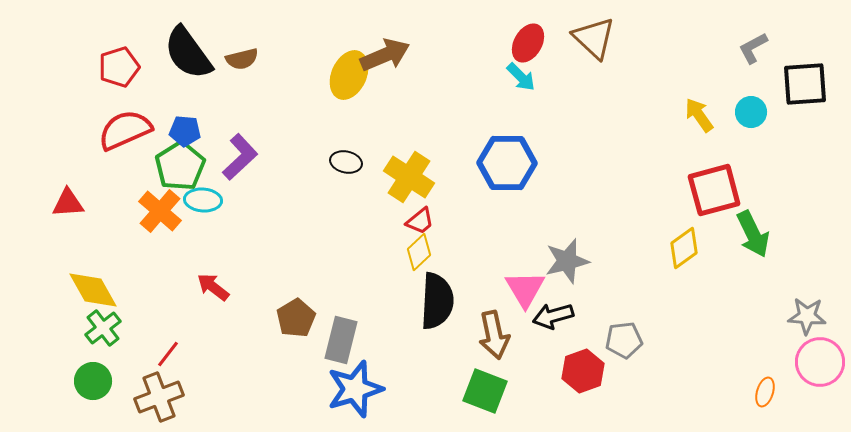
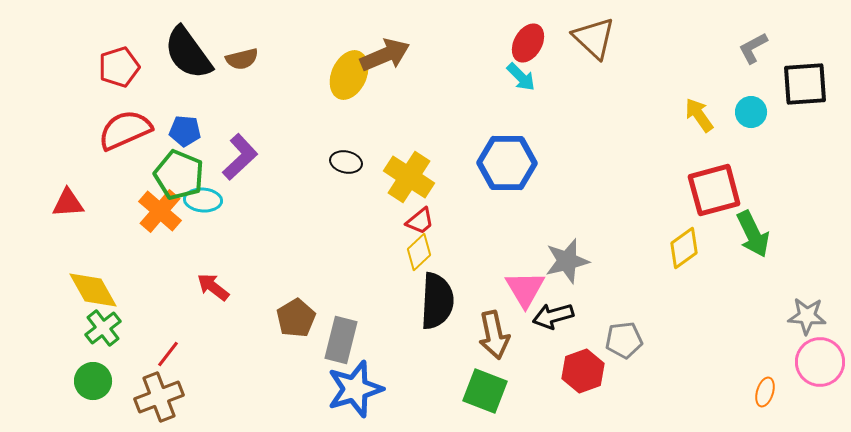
green pentagon at (180, 166): moved 1 px left, 9 px down; rotated 18 degrees counterclockwise
